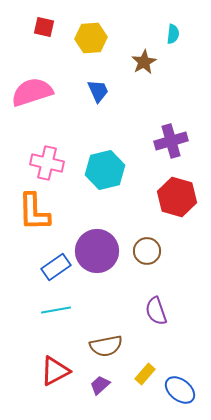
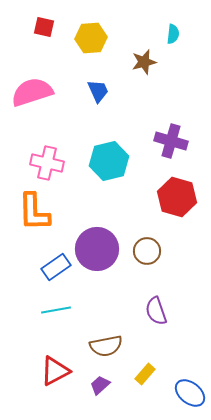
brown star: rotated 15 degrees clockwise
purple cross: rotated 32 degrees clockwise
cyan hexagon: moved 4 px right, 9 px up
purple circle: moved 2 px up
blue ellipse: moved 10 px right, 3 px down
